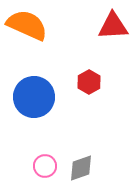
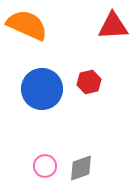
red hexagon: rotated 15 degrees clockwise
blue circle: moved 8 px right, 8 px up
